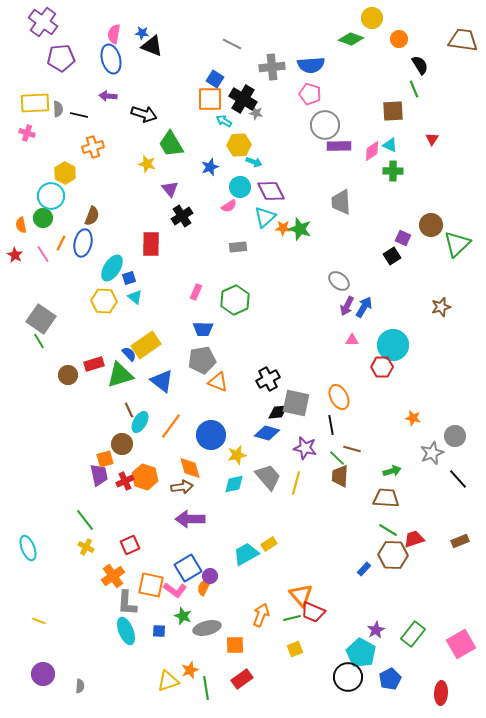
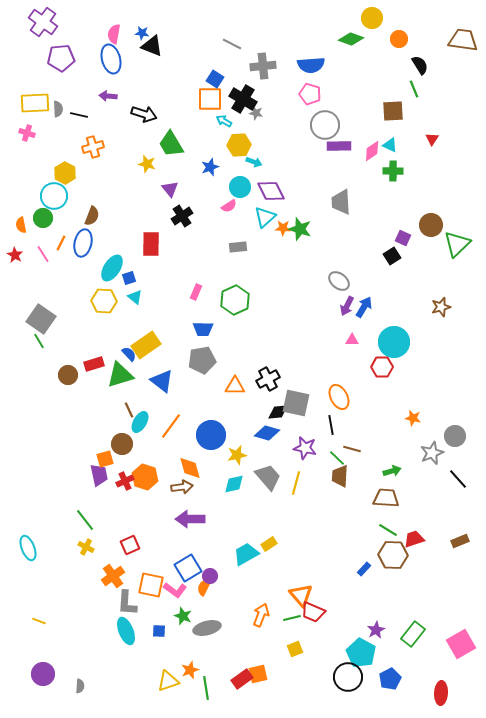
gray cross at (272, 67): moved 9 px left, 1 px up
cyan circle at (51, 196): moved 3 px right
cyan circle at (393, 345): moved 1 px right, 3 px up
orange triangle at (218, 382): moved 17 px right, 4 px down; rotated 20 degrees counterclockwise
orange square at (235, 645): moved 23 px right, 29 px down; rotated 12 degrees counterclockwise
